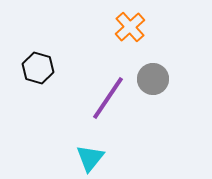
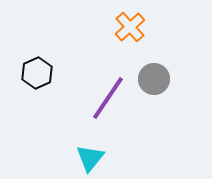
black hexagon: moved 1 px left, 5 px down; rotated 20 degrees clockwise
gray circle: moved 1 px right
